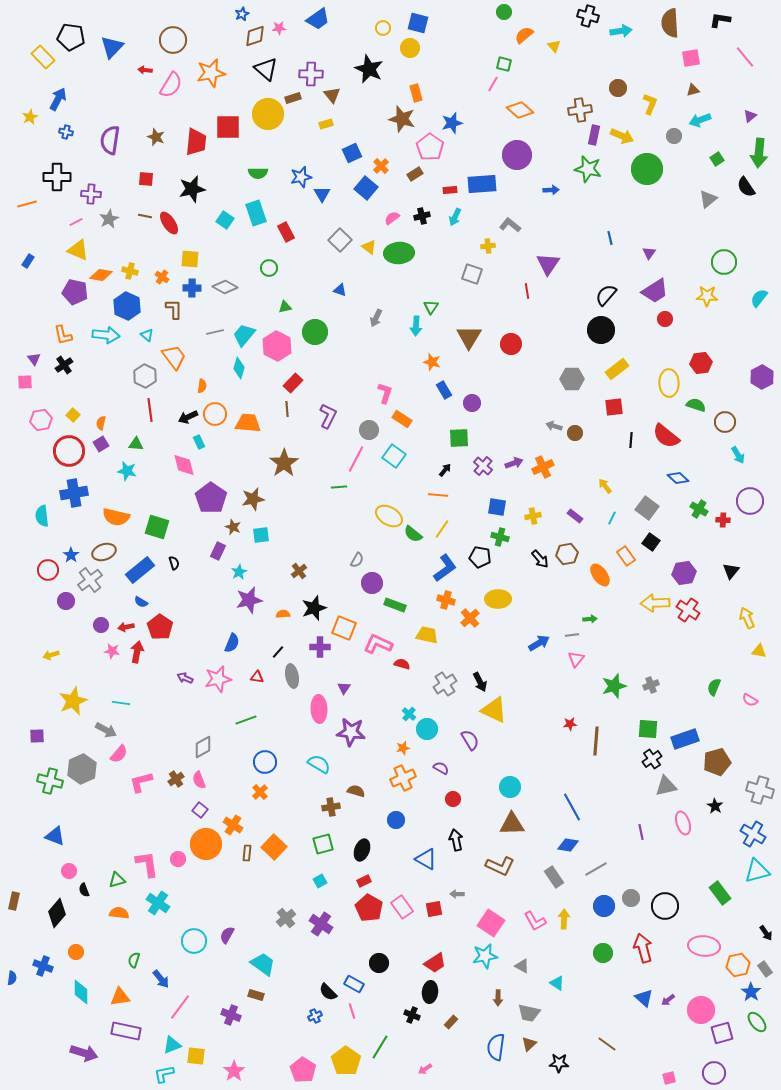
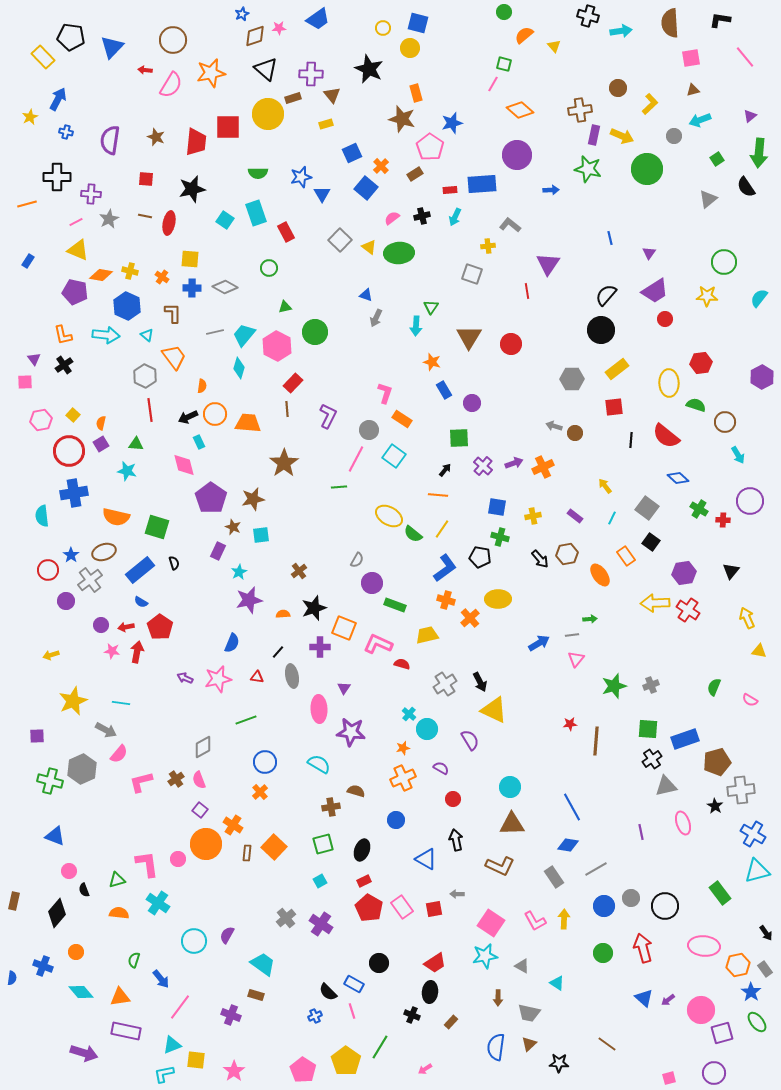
yellow L-shape at (650, 104): rotated 25 degrees clockwise
red ellipse at (169, 223): rotated 45 degrees clockwise
blue triangle at (340, 290): moved 26 px right, 5 px down
brown L-shape at (174, 309): moved 1 px left, 4 px down
yellow trapezoid at (427, 635): rotated 25 degrees counterclockwise
gray cross at (760, 790): moved 19 px left; rotated 24 degrees counterclockwise
cyan diamond at (81, 992): rotated 40 degrees counterclockwise
yellow square at (196, 1056): moved 4 px down
